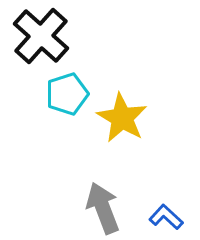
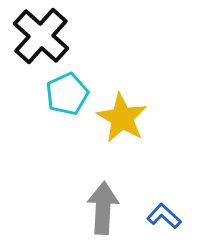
cyan pentagon: rotated 6 degrees counterclockwise
gray arrow: rotated 24 degrees clockwise
blue L-shape: moved 2 px left, 1 px up
